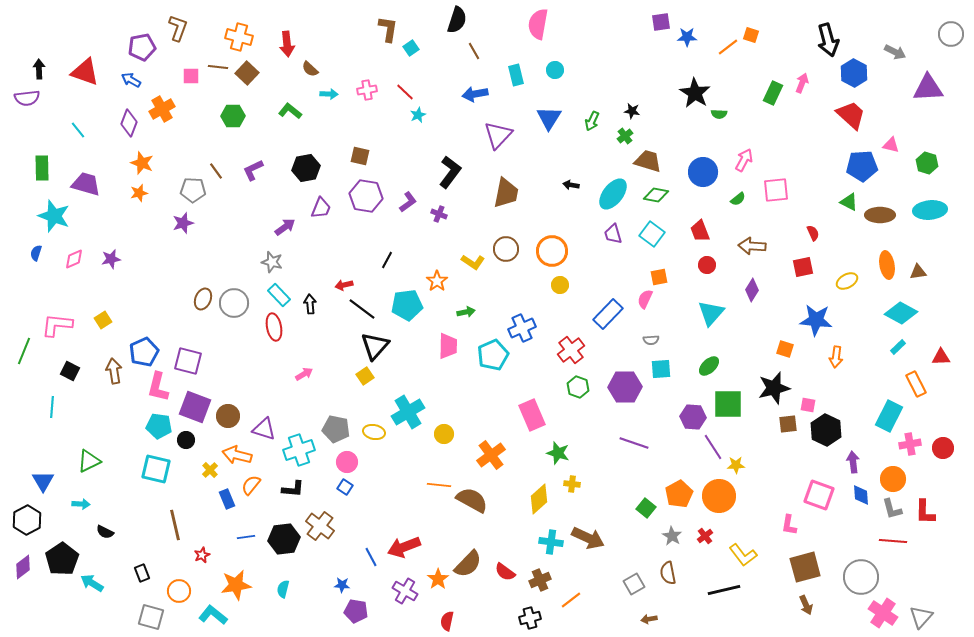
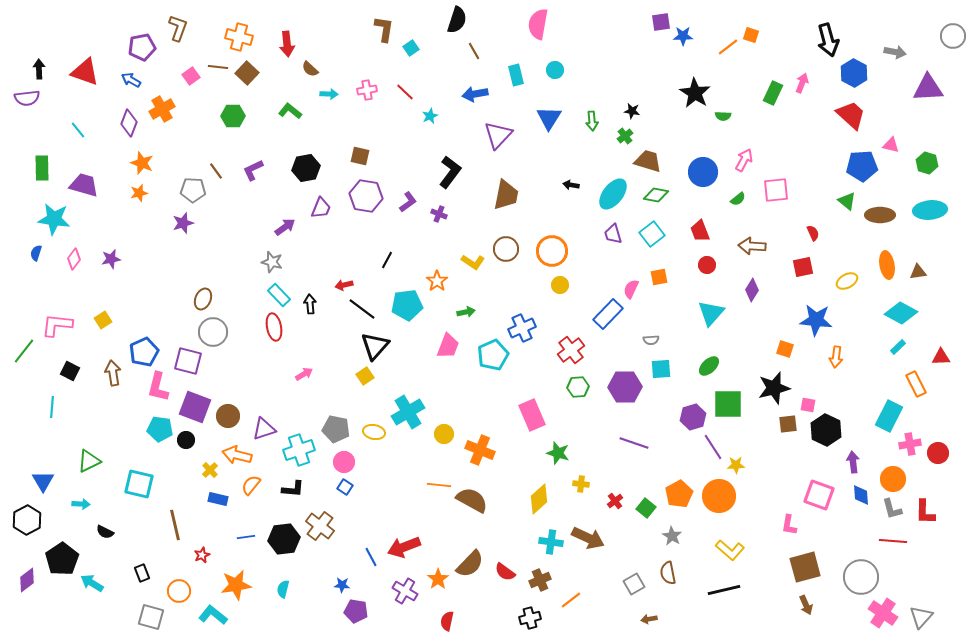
brown L-shape at (388, 29): moved 4 px left
gray circle at (951, 34): moved 2 px right, 2 px down
blue star at (687, 37): moved 4 px left, 1 px up
gray arrow at (895, 52): rotated 15 degrees counterclockwise
pink square at (191, 76): rotated 36 degrees counterclockwise
green semicircle at (719, 114): moved 4 px right, 2 px down
cyan star at (418, 115): moved 12 px right, 1 px down
green arrow at (592, 121): rotated 30 degrees counterclockwise
purple trapezoid at (86, 184): moved 2 px left, 1 px down
brown trapezoid at (506, 193): moved 2 px down
green triangle at (849, 202): moved 2 px left, 1 px up; rotated 12 degrees clockwise
cyan star at (54, 216): moved 3 px down; rotated 12 degrees counterclockwise
cyan square at (652, 234): rotated 15 degrees clockwise
pink diamond at (74, 259): rotated 30 degrees counterclockwise
pink semicircle at (645, 299): moved 14 px left, 10 px up
gray circle at (234, 303): moved 21 px left, 29 px down
pink trapezoid at (448, 346): rotated 20 degrees clockwise
green line at (24, 351): rotated 16 degrees clockwise
brown arrow at (114, 371): moved 1 px left, 2 px down
green hexagon at (578, 387): rotated 25 degrees counterclockwise
purple hexagon at (693, 417): rotated 20 degrees counterclockwise
cyan pentagon at (159, 426): moved 1 px right, 3 px down
purple triangle at (264, 429): rotated 35 degrees counterclockwise
red circle at (943, 448): moved 5 px left, 5 px down
orange cross at (491, 455): moved 11 px left, 5 px up; rotated 32 degrees counterclockwise
pink circle at (347, 462): moved 3 px left
cyan square at (156, 469): moved 17 px left, 15 px down
yellow cross at (572, 484): moved 9 px right
blue rectangle at (227, 499): moved 9 px left; rotated 54 degrees counterclockwise
red cross at (705, 536): moved 90 px left, 35 px up
yellow L-shape at (743, 555): moved 13 px left, 5 px up; rotated 12 degrees counterclockwise
brown semicircle at (468, 564): moved 2 px right
purple diamond at (23, 567): moved 4 px right, 13 px down
